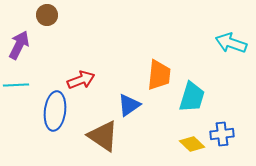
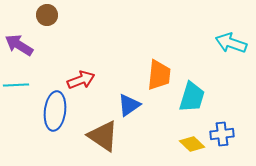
purple arrow: rotated 84 degrees counterclockwise
